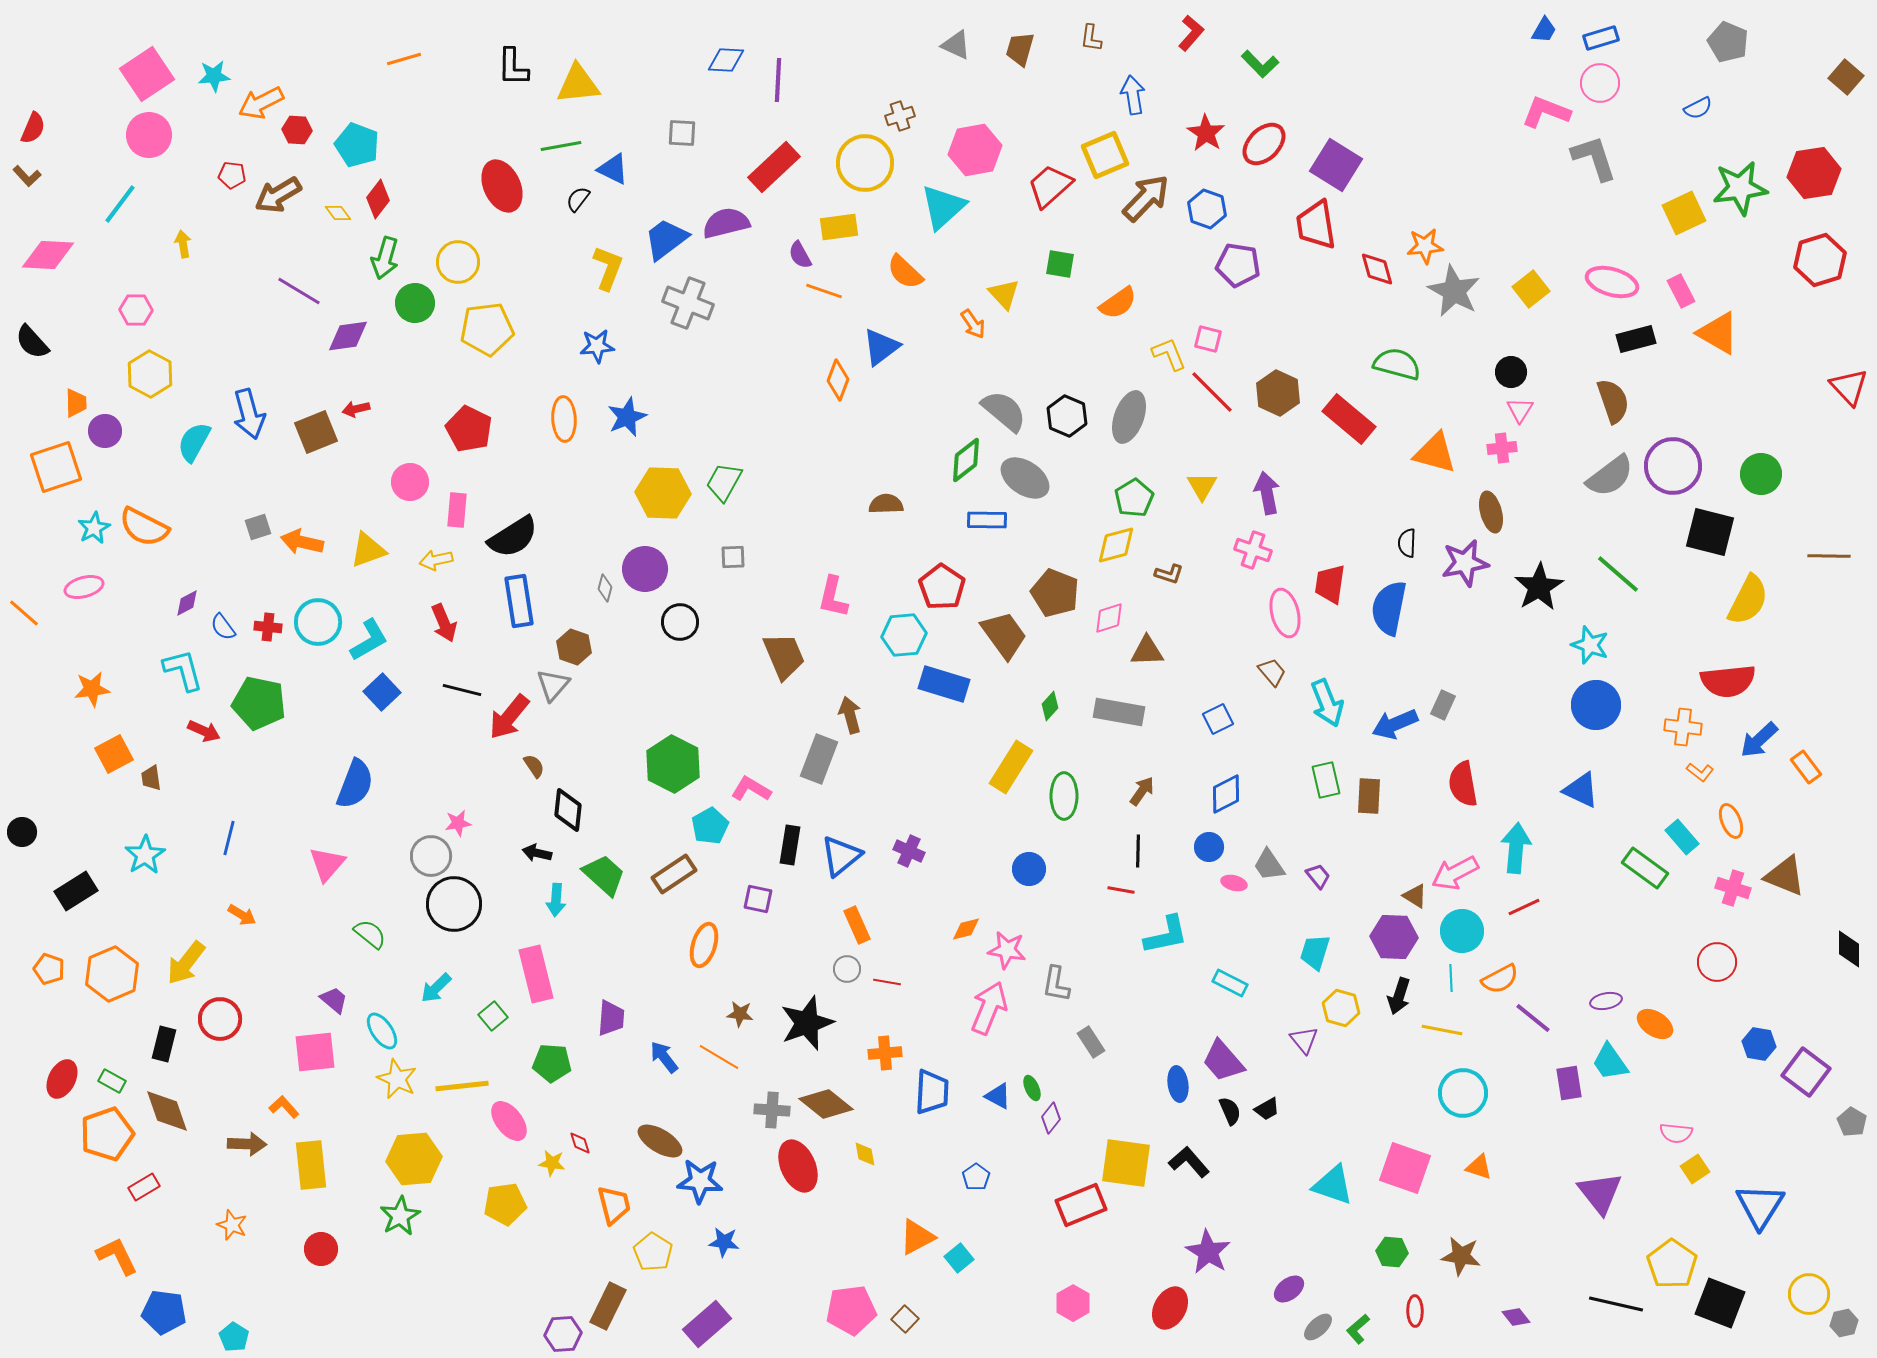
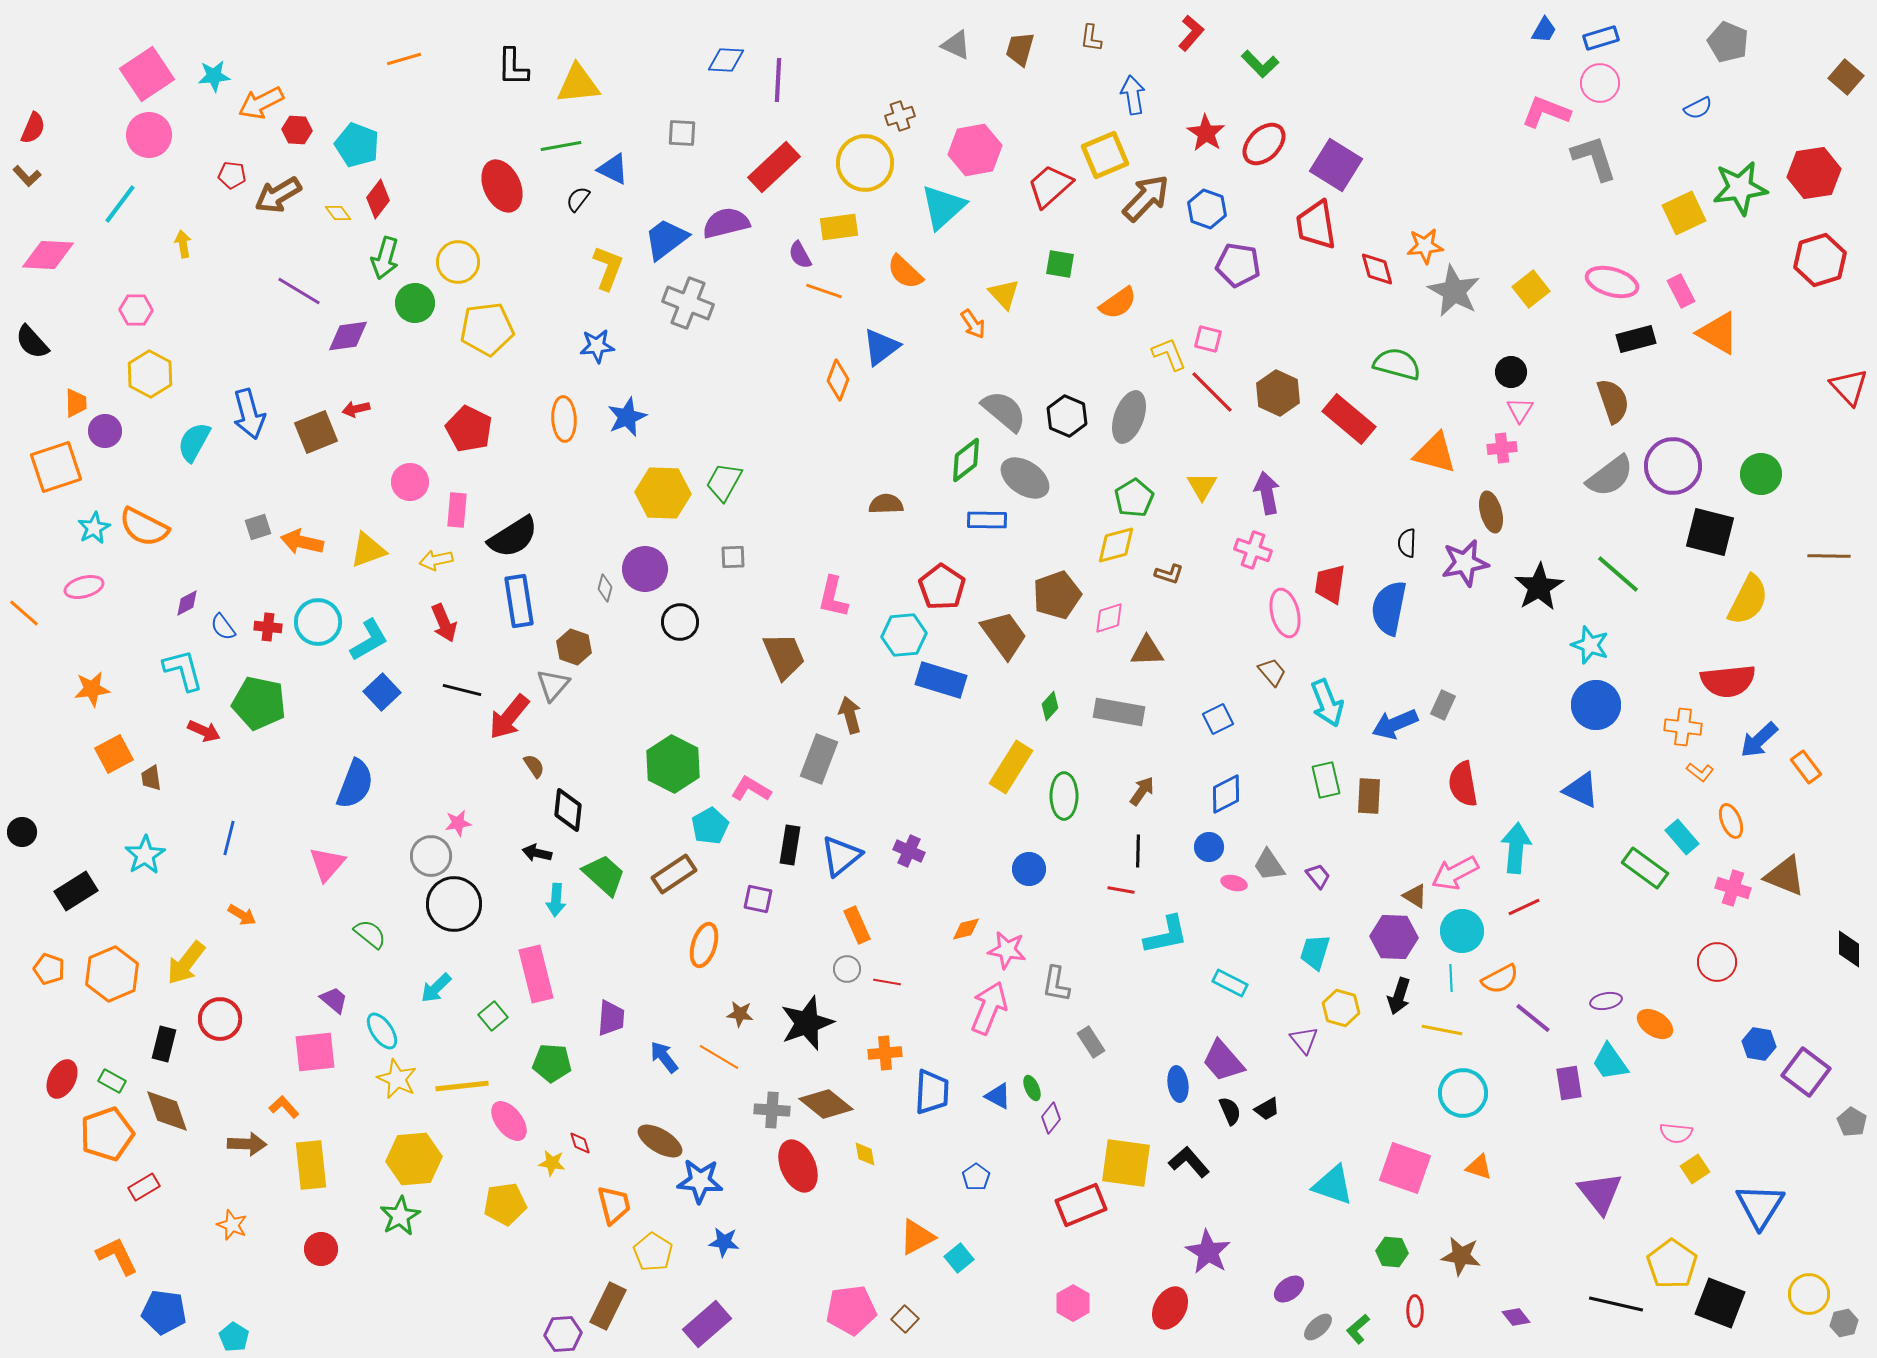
brown pentagon at (1055, 593): moved 2 px right, 2 px down; rotated 30 degrees clockwise
blue rectangle at (944, 684): moved 3 px left, 4 px up
